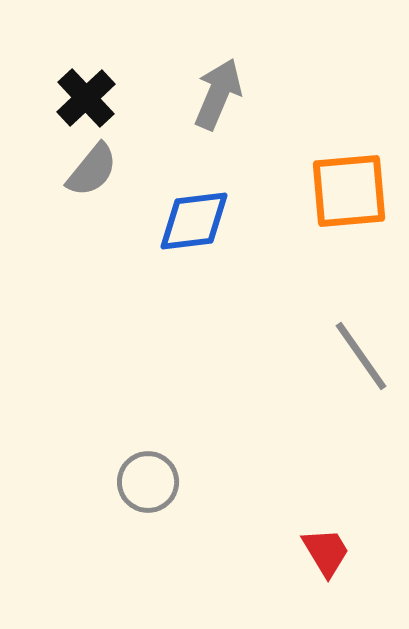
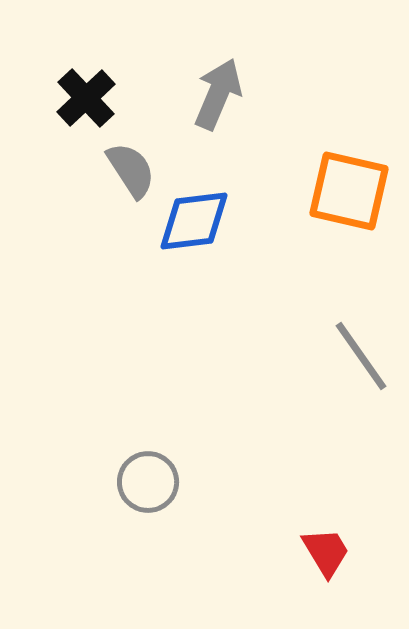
gray semicircle: moved 39 px right; rotated 72 degrees counterclockwise
orange square: rotated 18 degrees clockwise
